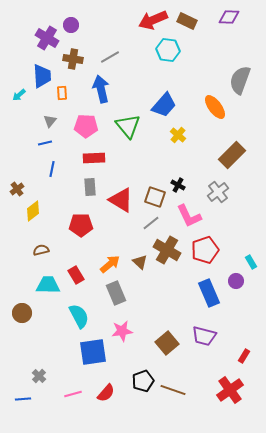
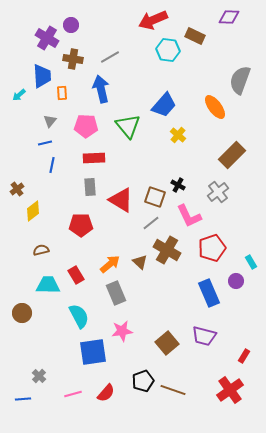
brown rectangle at (187, 21): moved 8 px right, 15 px down
blue line at (52, 169): moved 4 px up
red pentagon at (205, 250): moved 7 px right, 2 px up
